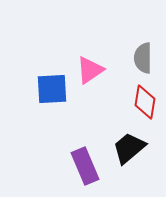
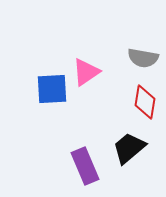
gray semicircle: rotated 80 degrees counterclockwise
pink triangle: moved 4 px left, 2 px down
